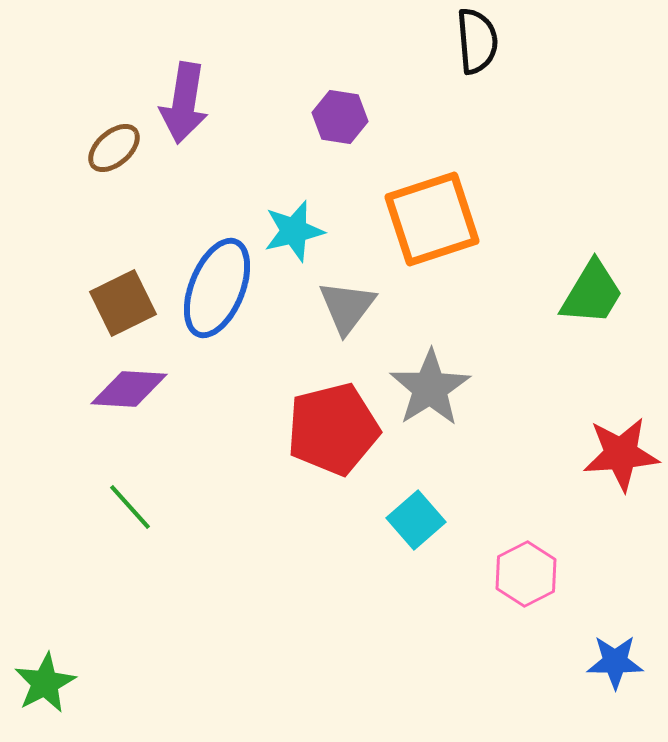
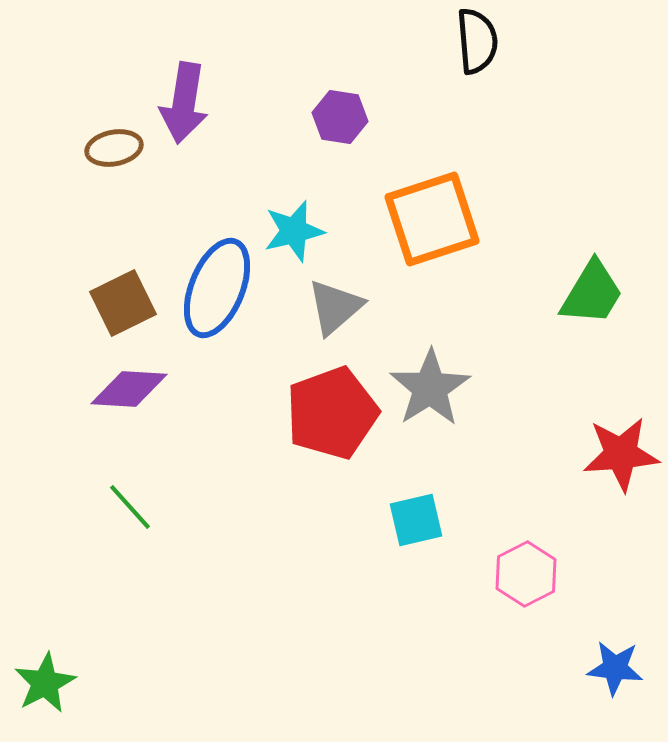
brown ellipse: rotated 30 degrees clockwise
gray triangle: moved 12 px left; rotated 12 degrees clockwise
red pentagon: moved 1 px left, 16 px up; rotated 6 degrees counterclockwise
cyan square: rotated 28 degrees clockwise
blue star: moved 6 px down; rotated 6 degrees clockwise
